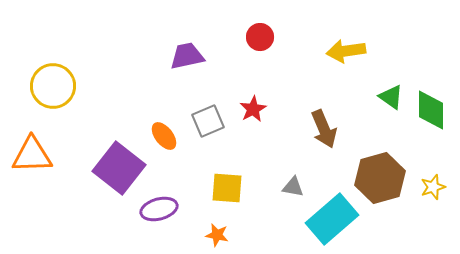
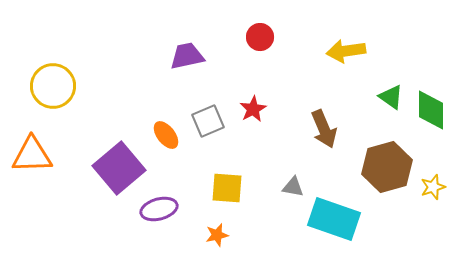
orange ellipse: moved 2 px right, 1 px up
purple square: rotated 12 degrees clockwise
brown hexagon: moved 7 px right, 11 px up
cyan rectangle: moved 2 px right; rotated 60 degrees clockwise
orange star: rotated 25 degrees counterclockwise
